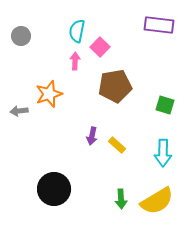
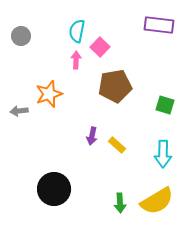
pink arrow: moved 1 px right, 1 px up
cyan arrow: moved 1 px down
green arrow: moved 1 px left, 4 px down
